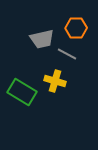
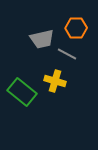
green rectangle: rotated 8 degrees clockwise
